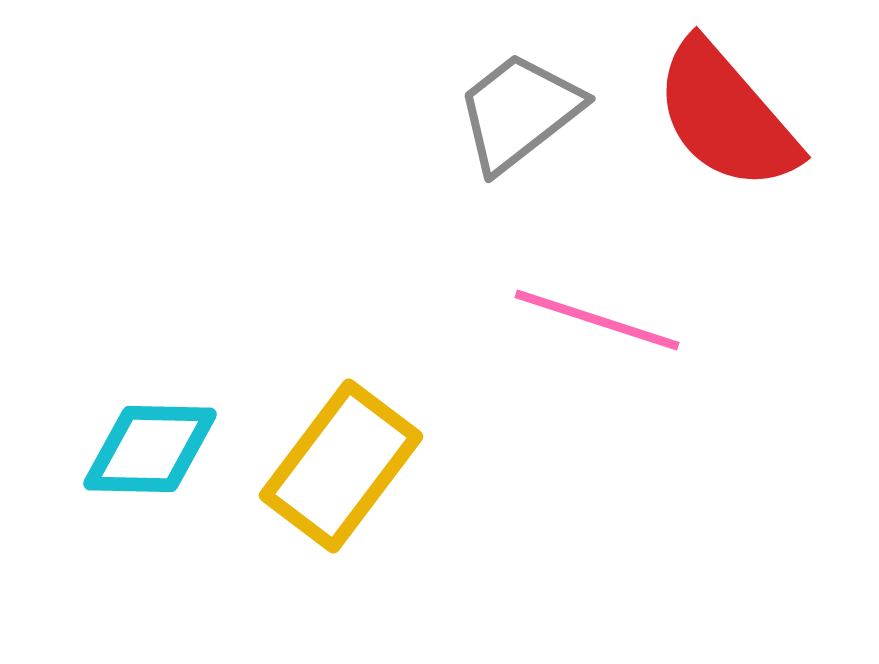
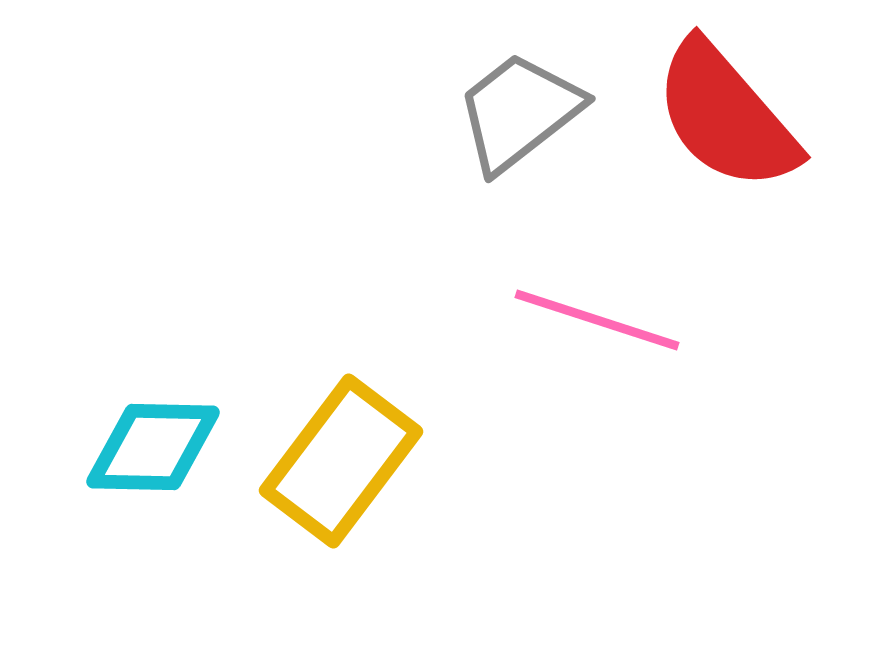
cyan diamond: moved 3 px right, 2 px up
yellow rectangle: moved 5 px up
